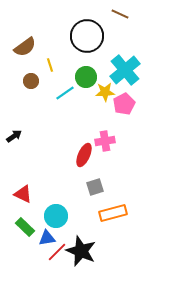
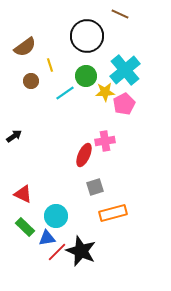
green circle: moved 1 px up
